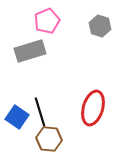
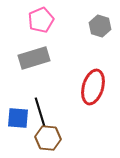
pink pentagon: moved 6 px left, 1 px up
gray rectangle: moved 4 px right, 7 px down
red ellipse: moved 21 px up
blue square: moved 1 px right, 1 px down; rotated 30 degrees counterclockwise
brown hexagon: moved 1 px left, 1 px up
